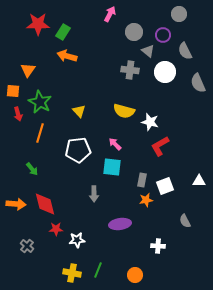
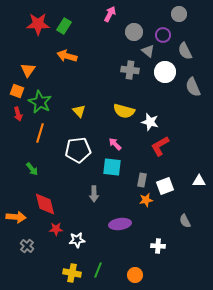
green rectangle at (63, 32): moved 1 px right, 6 px up
gray semicircle at (198, 83): moved 5 px left, 4 px down
orange square at (13, 91): moved 4 px right; rotated 16 degrees clockwise
orange arrow at (16, 204): moved 13 px down
